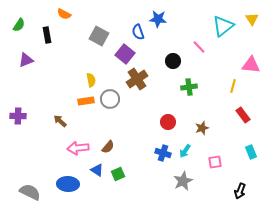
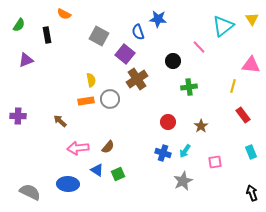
brown star: moved 1 px left, 2 px up; rotated 16 degrees counterclockwise
black arrow: moved 12 px right, 2 px down; rotated 140 degrees clockwise
